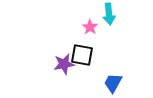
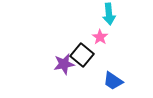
pink star: moved 10 px right, 10 px down
black square: rotated 30 degrees clockwise
blue trapezoid: moved 2 px up; rotated 85 degrees counterclockwise
